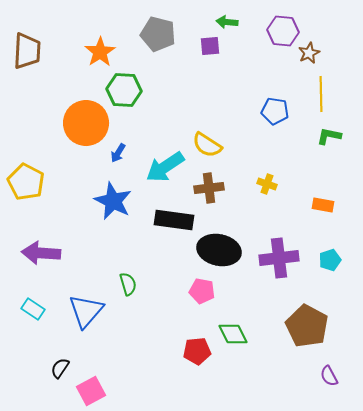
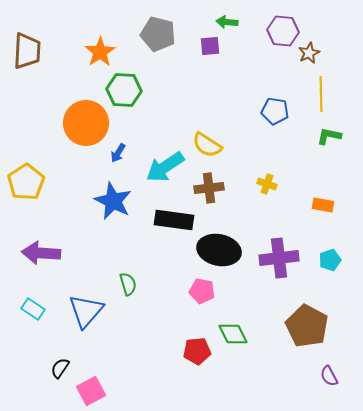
yellow pentagon: rotated 12 degrees clockwise
